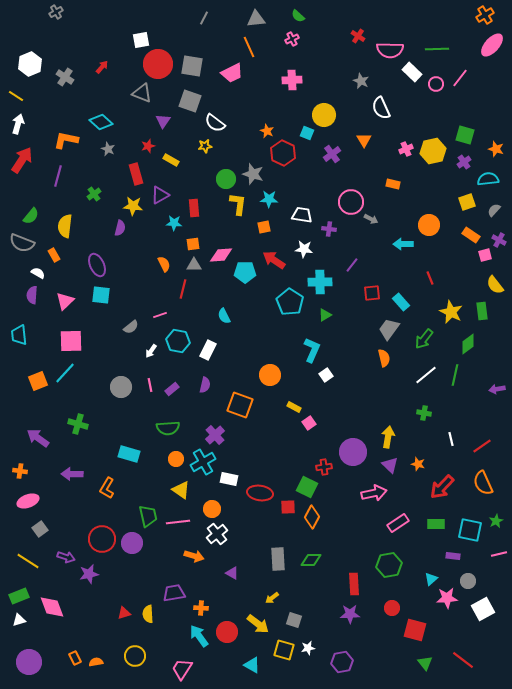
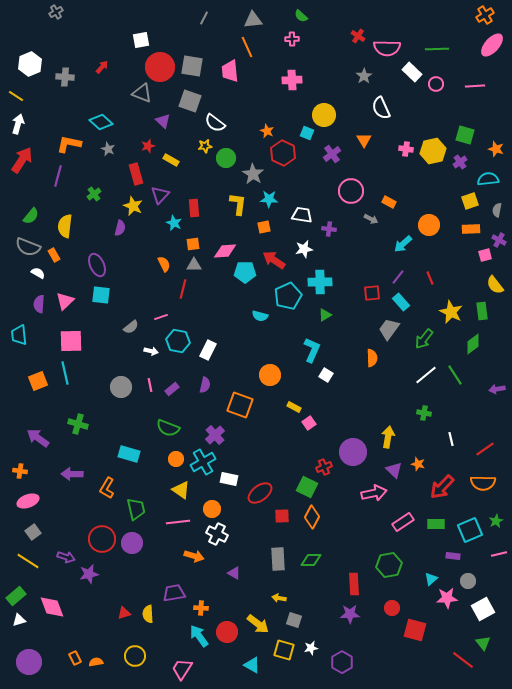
green semicircle at (298, 16): moved 3 px right
gray triangle at (256, 19): moved 3 px left, 1 px down
pink cross at (292, 39): rotated 24 degrees clockwise
orange line at (249, 47): moved 2 px left
pink semicircle at (390, 50): moved 3 px left, 2 px up
red circle at (158, 64): moved 2 px right, 3 px down
pink trapezoid at (232, 73): moved 2 px left, 2 px up; rotated 110 degrees clockwise
gray cross at (65, 77): rotated 30 degrees counterclockwise
pink line at (460, 78): moved 15 px right, 8 px down; rotated 48 degrees clockwise
gray star at (361, 81): moved 3 px right, 5 px up; rotated 14 degrees clockwise
purple triangle at (163, 121): rotated 21 degrees counterclockwise
orange L-shape at (66, 140): moved 3 px right, 4 px down
pink cross at (406, 149): rotated 32 degrees clockwise
purple cross at (464, 162): moved 4 px left
gray star at (253, 174): rotated 15 degrees clockwise
green circle at (226, 179): moved 21 px up
orange rectangle at (393, 184): moved 4 px left, 18 px down; rotated 16 degrees clockwise
purple triangle at (160, 195): rotated 18 degrees counterclockwise
pink circle at (351, 202): moved 11 px up
yellow square at (467, 202): moved 3 px right, 1 px up
yellow star at (133, 206): rotated 18 degrees clockwise
gray semicircle at (494, 210): moved 3 px right; rotated 32 degrees counterclockwise
cyan star at (174, 223): rotated 21 degrees clockwise
orange rectangle at (471, 235): moved 6 px up; rotated 36 degrees counterclockwise
gray semicircle at (22, 243): moved 6 px right, 4 px down
cyan arrow at (403, 244): rotated 42 degrees counterclockwise
white star at (304, 249): rotated 18 degrees counterclockwise
pink diamond at (221, 255): moved 4 px right, 4 px up
purple line at (352, 265): moved 46 px right, 12 px down
purple semicircle at (32, 295): moved 7 px right, 9 px down
cyan pentagon at (290, 302): moved 2 px left, 6 px up; rotated 16 degrees clockwise
pink line at (160, 315): moved 1 px right, 2 px down
cyan semicircle at (224, 316): moved 36 px right; rotated 49 degrees counterclockwise
green diamond at (468, 344): moved 5 px right
white arrow at (151, 351): rotated 112 degrees counterclockwise
orange semicircle at (384, 358): moved 12 px left; rotated 12 degrees clockwise
cyan line at (65, 373): rotated 55 degrees counterclockwise
white square at (326, 375): rotated 24 degrees counterclockwise
green line at (455, 375): rotated 45 degrees counterclockwise
green semicircle at (168, 428): rotated 25 degrees clockwise
red line at (482, 446): moved 3 px right, 3 px down
purple triangle at (390, 465): moved 4 px right, 5 px down
red cross at (324, 467): rotated 14 degrees counterclockwise
orange semicircle at (483, 483): rotated 65 degrees counterclockwise
red ellipse at (260, 493): rotated 45 degrees counterclockwise
red square at (288, 507): moved 6 px left, 9 px down
green trapezoid at (148, 516): moved 12 px left, 7 px up
pink rectangle at (398, 523): moved 5 px right, 1 px up
gray square at (40, 529): moved 7 px left, 3 px down
cyan square at (470, 530): rotated 35 degrees counterclockwise
white cross at (217, 534): rotated 25 degrees counterclockwise
purple triangle at (232, 573): moved 2 px right
green rectangle at (19, 596): moved 3 px left; rotated 18 degrees counterclockwise
yellow arrow at (272, 598): moved 7 px right; rotated 48 degrees clockwise
white star at (308, 648): moved 3 px right
purple hexagon at (342, 662): rotated 20 degrees counterclockwise
green triangle at (425, 663): moved 58 px right, 20 px up
